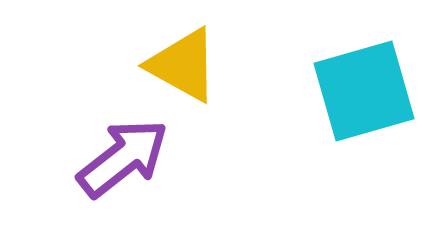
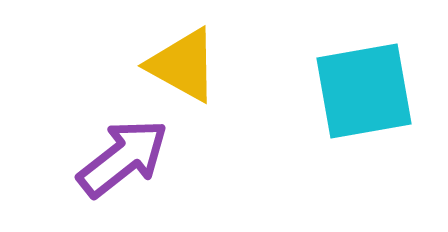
cyan square: rotated 6 degrees clockwise
